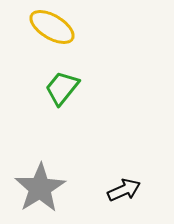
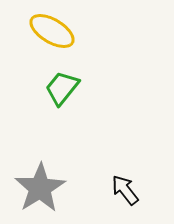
yellow ellipse: moved 4 px down
black arrow: moved 1 px right; rotated 104 degrees counterclockwise
